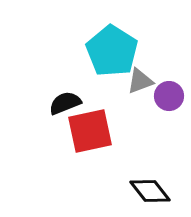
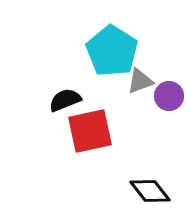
black semicircle: moved 3 px up
